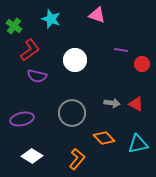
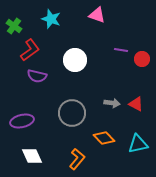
red circle: moved 5 px up
purple ellipse: moved 2 px down
white diamond: rotated 35 degrees clockwise
